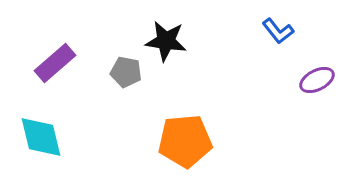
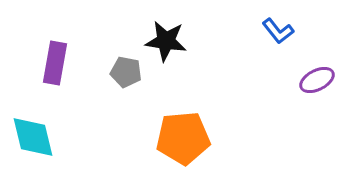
purple rectangle: rotated 39 degrees counterclockwise
cyan diamond: moved 8 px left
orange pentagon: moved 2 px left, 3 px up
